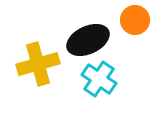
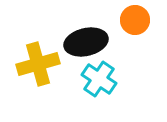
black ellipse: moved 2 px left, 2 px down; rotated 12 degrees clockwise
